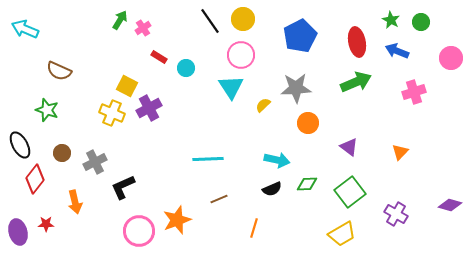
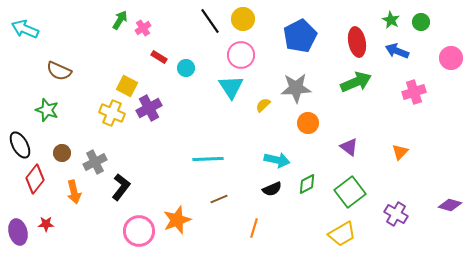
green diamond at (307, 184): rotated 25 degrees counterclockwise
black L-shape at (123, 187): moved 2 px left; rotated 152 degrees clockwise
orange arrow at (75, 202): moved 1 px left, 10 px up
